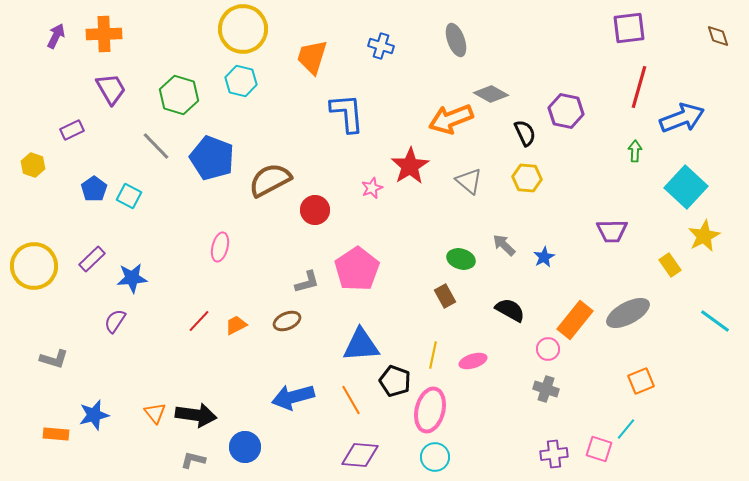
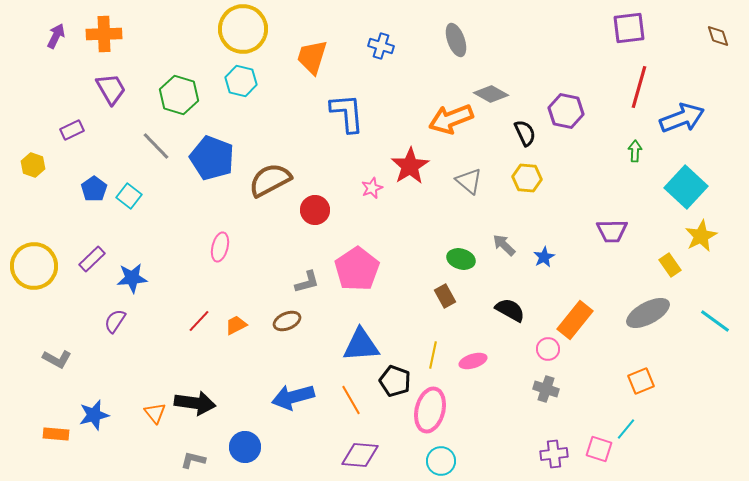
cyan square at (129, 196): rotated 10 degrees clockwise
yellow star at (704, 236): moved 3 px left
gray ellipse at (628, 313): moved 20 px right
gray L-shape at (54, 359): moved 3 px right; rotated 12 degrees clockwise
black arrow at (196, 415): moved 1 px left, 12 px up
cyan circle at (435, 457): moved 6 px right, 4 px down
